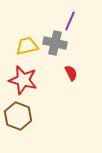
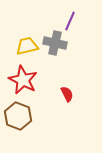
red semicircle: moved 4 px left, 21 px down
red star: rotated 12 degrees clockwise
